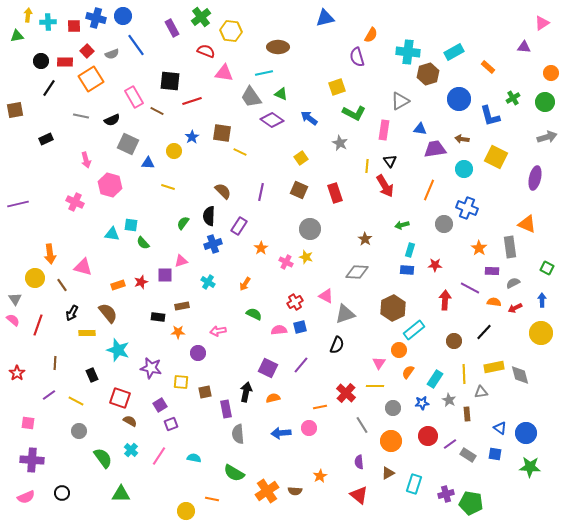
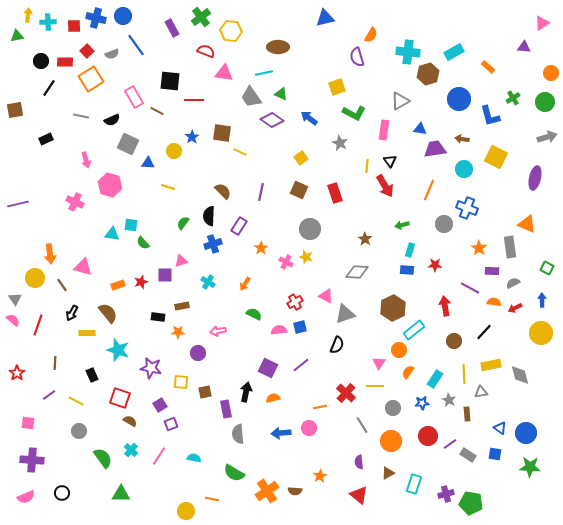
red line at (192, 101): moved 2 px right, 1 px up; rotated 18 degrees clockwise
red arrow at (445, 300): moved 6 px down; rotated 12 degrees counterclockwise
purple line at (301, 365): rotated 12 degrees clockwise
yellow rectangle at (494, 367): moved 3 px left, 2 px up
